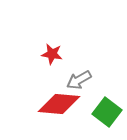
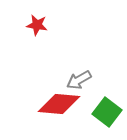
red star: moved 15 px left, 29 px up
